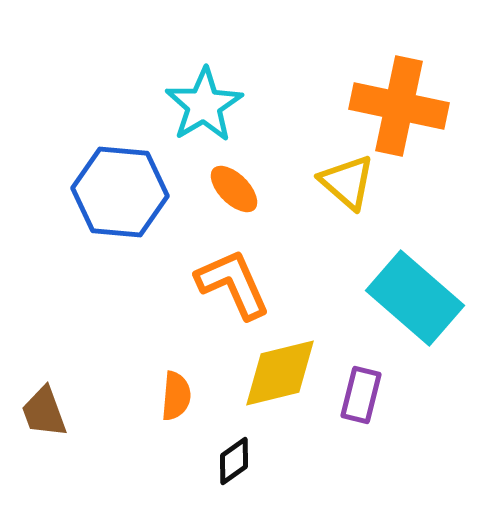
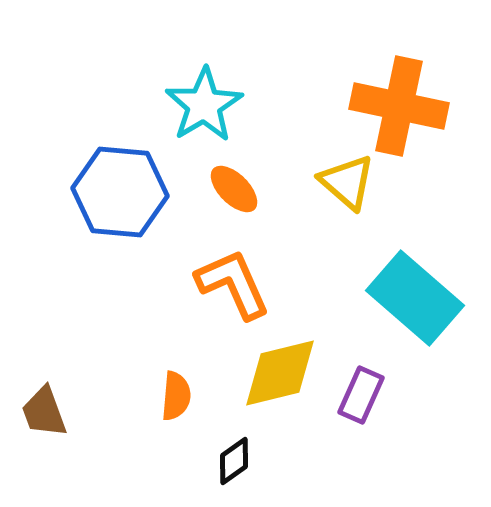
purple rectangle: rotated 10 degrees clockwise
